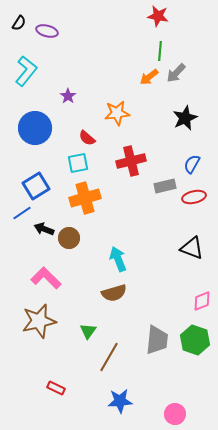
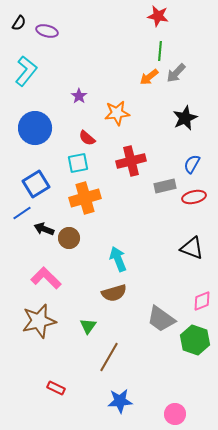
purple star: moved 11 px right
blue square: moved 2 px up
green triangle: moved 5 px up
gray trapezoid: moved 4 px right, 21 px up; rotated 120 degrees clockwise
